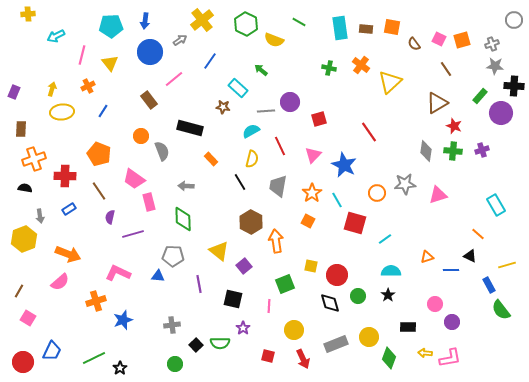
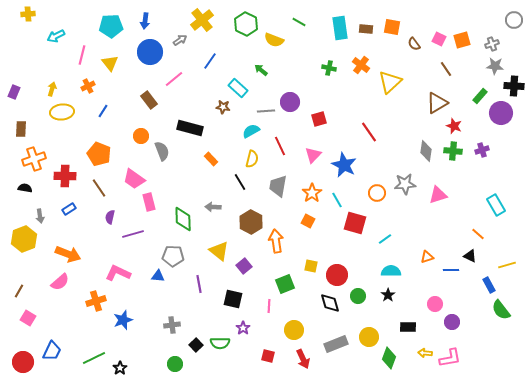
gray arrow at (186, 186): moved 27 px right, 21 px down
brown line at (99, 191): moved 3 px up
